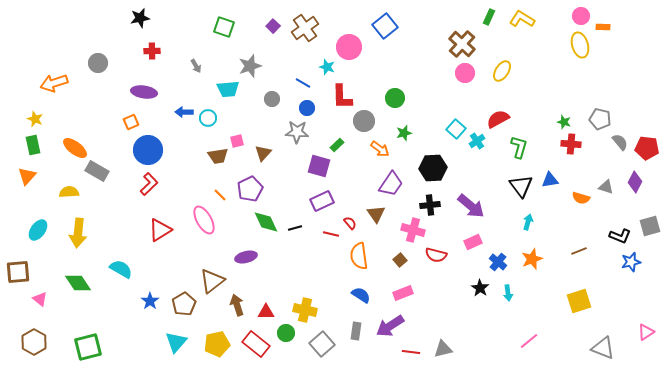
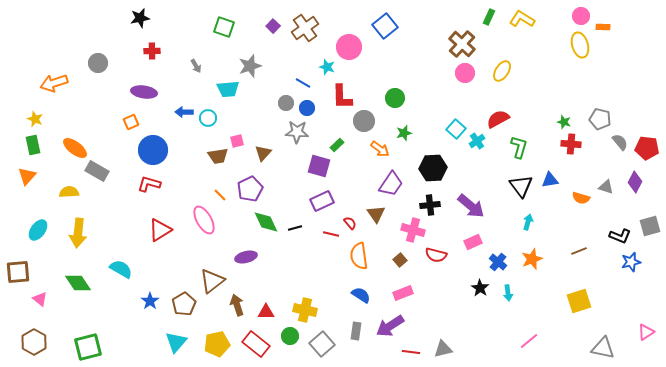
gray circle at (272, 99): moved 14 px right, 4 px down
blue circle at (148, 150): moved 5 px right
red L-shape at (149, 184): rotated 120 degrees counterclockwise
green circle at (286, 333): moved 4 px right, 3 px down
gray triangle at (603, 348): rotated 10 degrees counterclockwise
